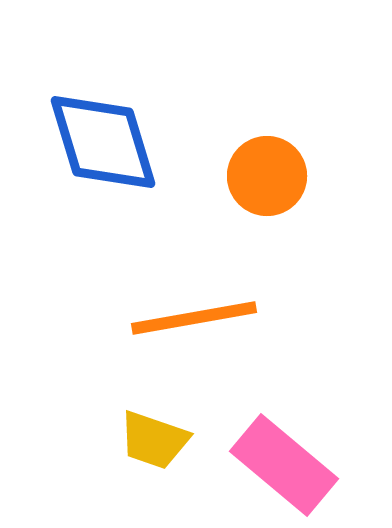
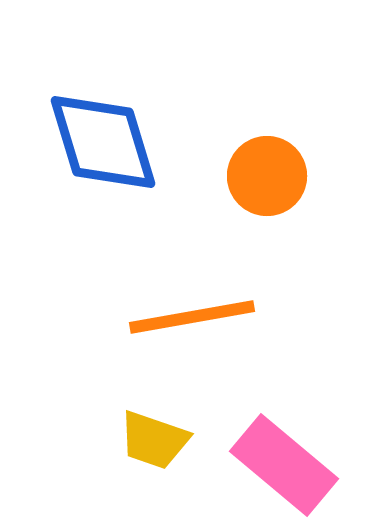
orange line: moved 2 px left, 1 px up
